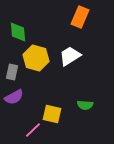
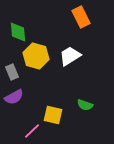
orange rectangle: moved 1 px right; rotated 50 degrees counterclockwise
yellow hexagon: moved 2 px up
gray rectangle: rotated 35 degrees counterclockwise
green semicircle: rotated 14 degrees clockwise
yellow square: moved 1 px right, 1 px down
pink line: moved 1 px left, 1 px down
